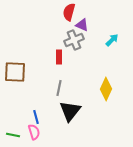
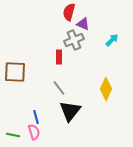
purple triangle: moved 1 px right, 1 px up
gray line: rotated 49 degrees counterclockwise
